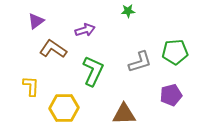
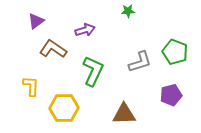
green pentagon: rotated 25 degrees clockwise
